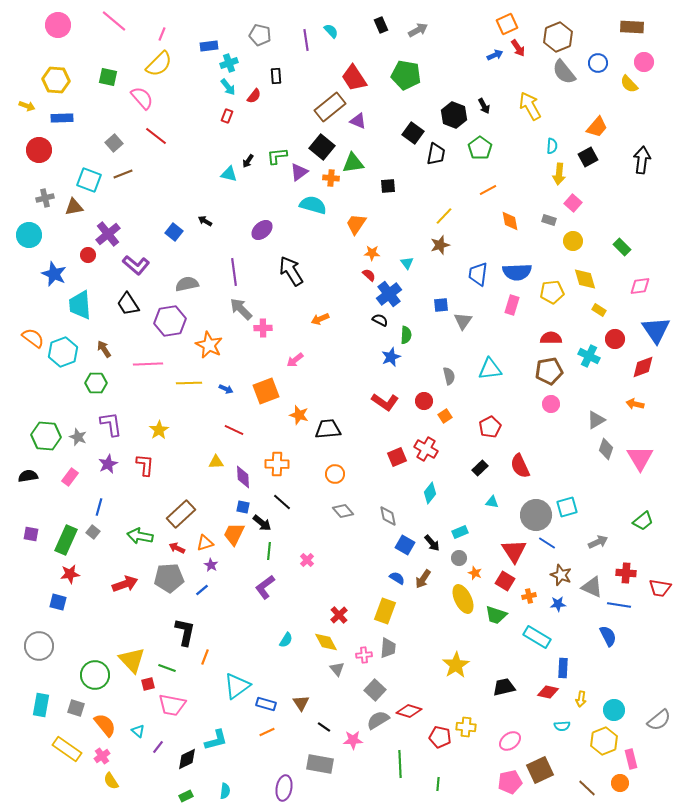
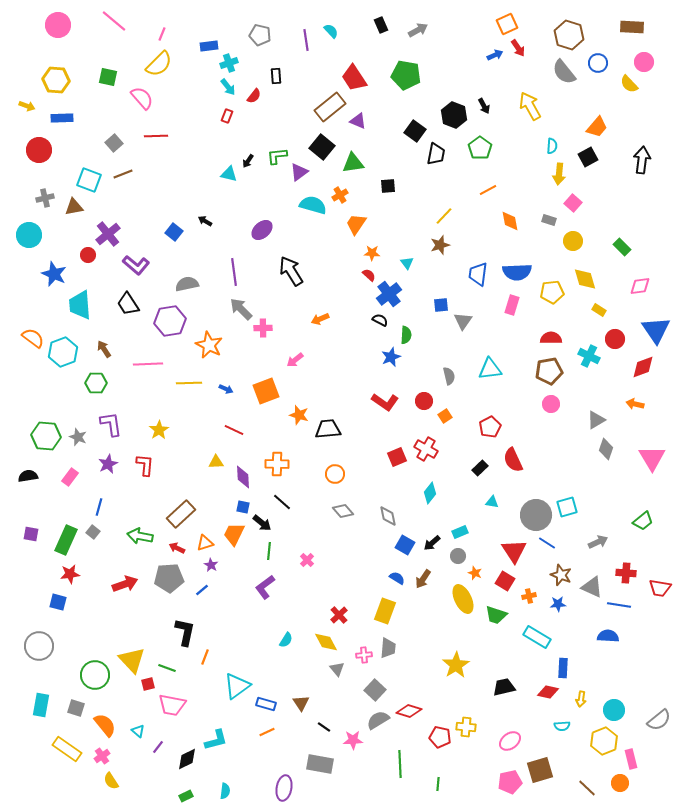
brown hexagon at (558, 37): moved 11 px right, 2 px up; rotated 20 degrees counterclockwise
black square at (413, 133): moved 2 px right, 2 px up
red line at (156, 136): rotated 40 degrees counterclockwise
orange cross at (331, 178): moved 9 px right, 17 px down; rotated 35 degrees counterclockwise
pink triangle at (640, 458): moved 12 px right
red semicircle at (520, 466): moved 7 px left, 6 px up
black arrow at (432, 543): rotated 90 degrees clockwise
gray circle at (459, 558): moved 1 px left, 2 px up
blue semicircle at (608, 636): rotated 60 degrees counterclockwise
brown square at (540, 770): rotated 8 degrees clockwise
